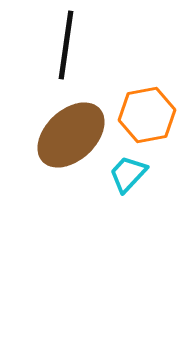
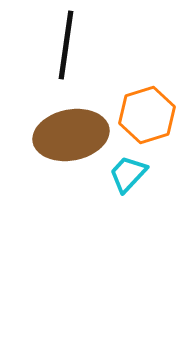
orange hexagon: rotated 6 degrees counterclockwise
brown ellipse: rotated 32 degrees clockwise
